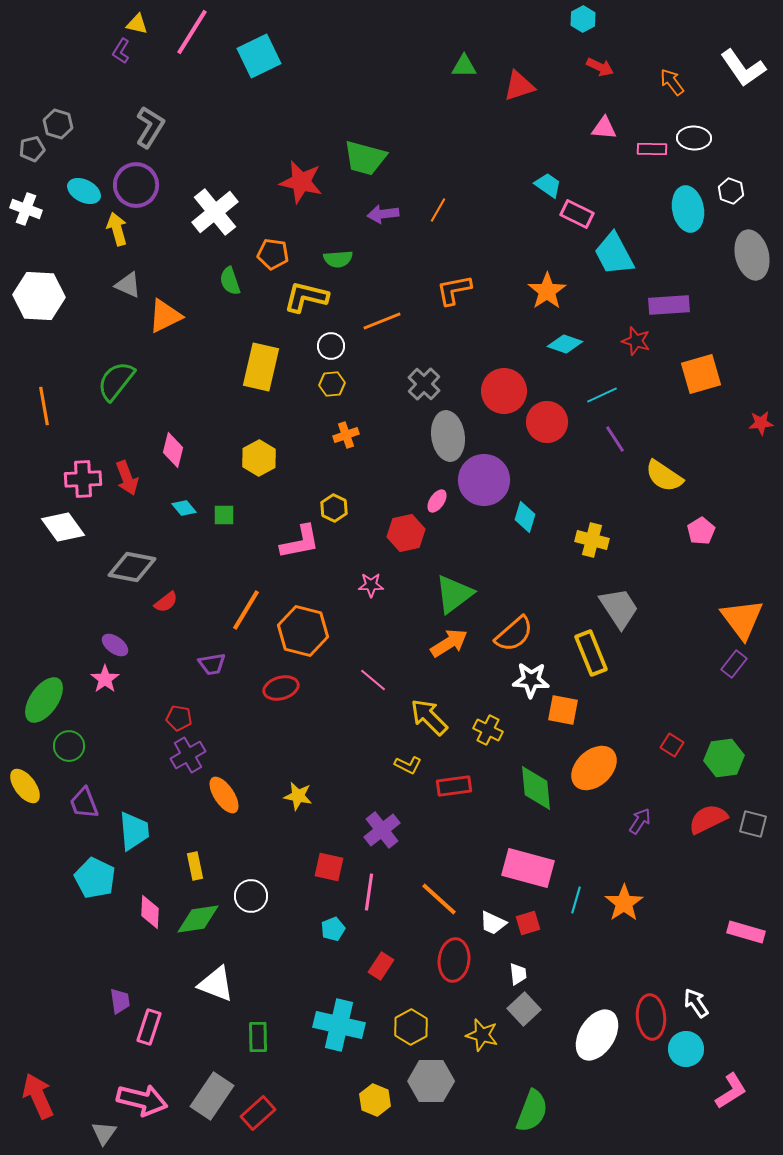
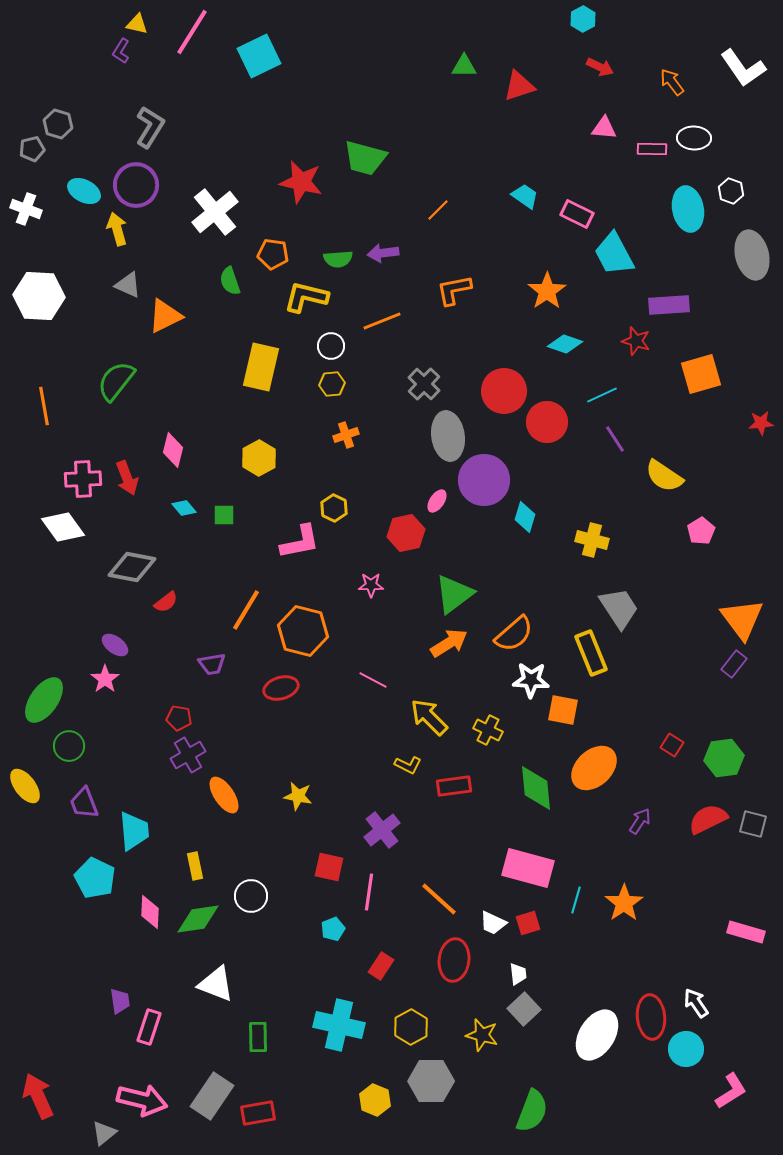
cyan trapezoid at (548, 185): moved 23 px left, 11 px down
orange line at (438, 210): rotated 15 degrees clockwise
purple arrow at (383, 214): moved 39 px down
pink line at (373, 680): rotated 12 degrees counterclockwise
red rectangle at (258, 1113): rotated 32 degrees clockwise
gray triangle at (104, 1133): rotated 16 degrees clockwise
